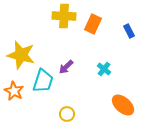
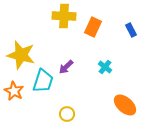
orange rectangle: moved 3 px down
blue rectangle: moved 2 px right, 1 px up
cyan cross: moved 1 px right, 2 px up
orange ellipse: moved 2 px right
